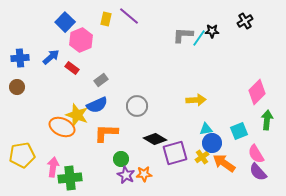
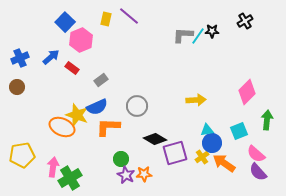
cyan line: moved 1 px left, 2 px up
blue cross: rotated 18 degrees counterclockwise
pink diamond: moved 10 px left
blue semicircle: moved 2 px down
cyan triangle: moved 1 px right, 1 px down
orange L-shape: moved 2 px right, 6 px up
pink semicircle: rotated 18 degrees counterclockwise
green cross: rotated 25 degrees counterclockwise
